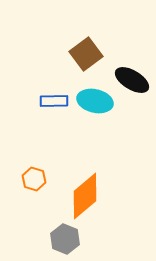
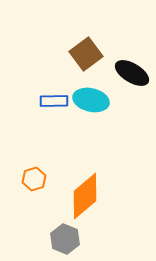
black ellipse: moved 7 px up
cyan ellipse: moved 4 px left, 1 px up
orange hexagon: rotated 25 degrees clockwise
